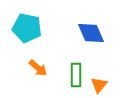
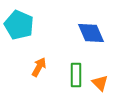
cyan pentagon: moved 8 px left, 3 px up; rotated 12 degrees clockwise
orange arrow: moved 1 px right, 1 px up; rotated 102 degrees counterclockwise
orange triangle: moved 1 px right, 2 px up; rotated 24 degrees counterclockwise
